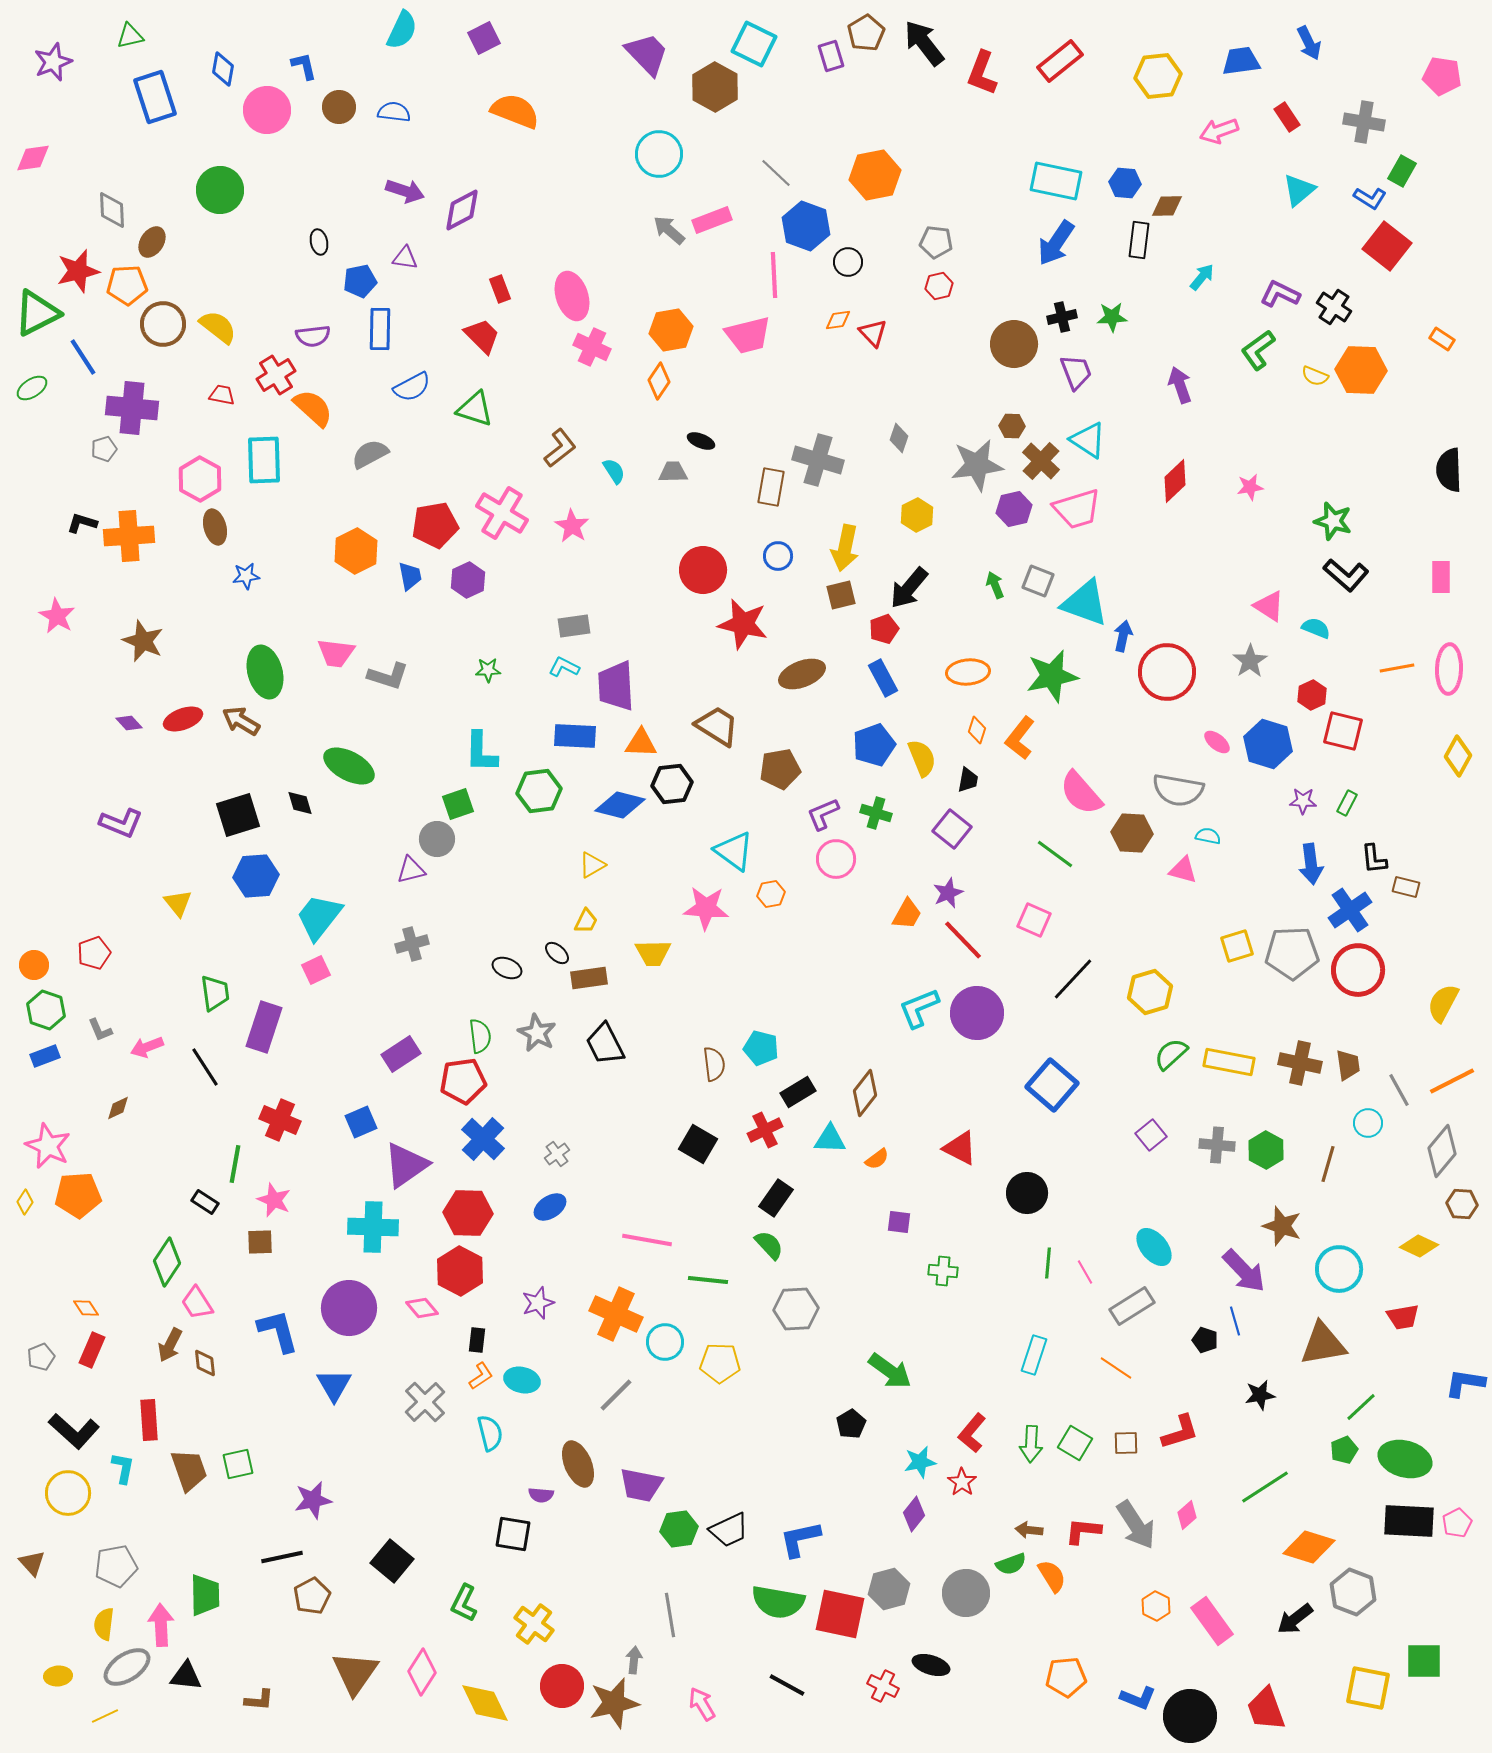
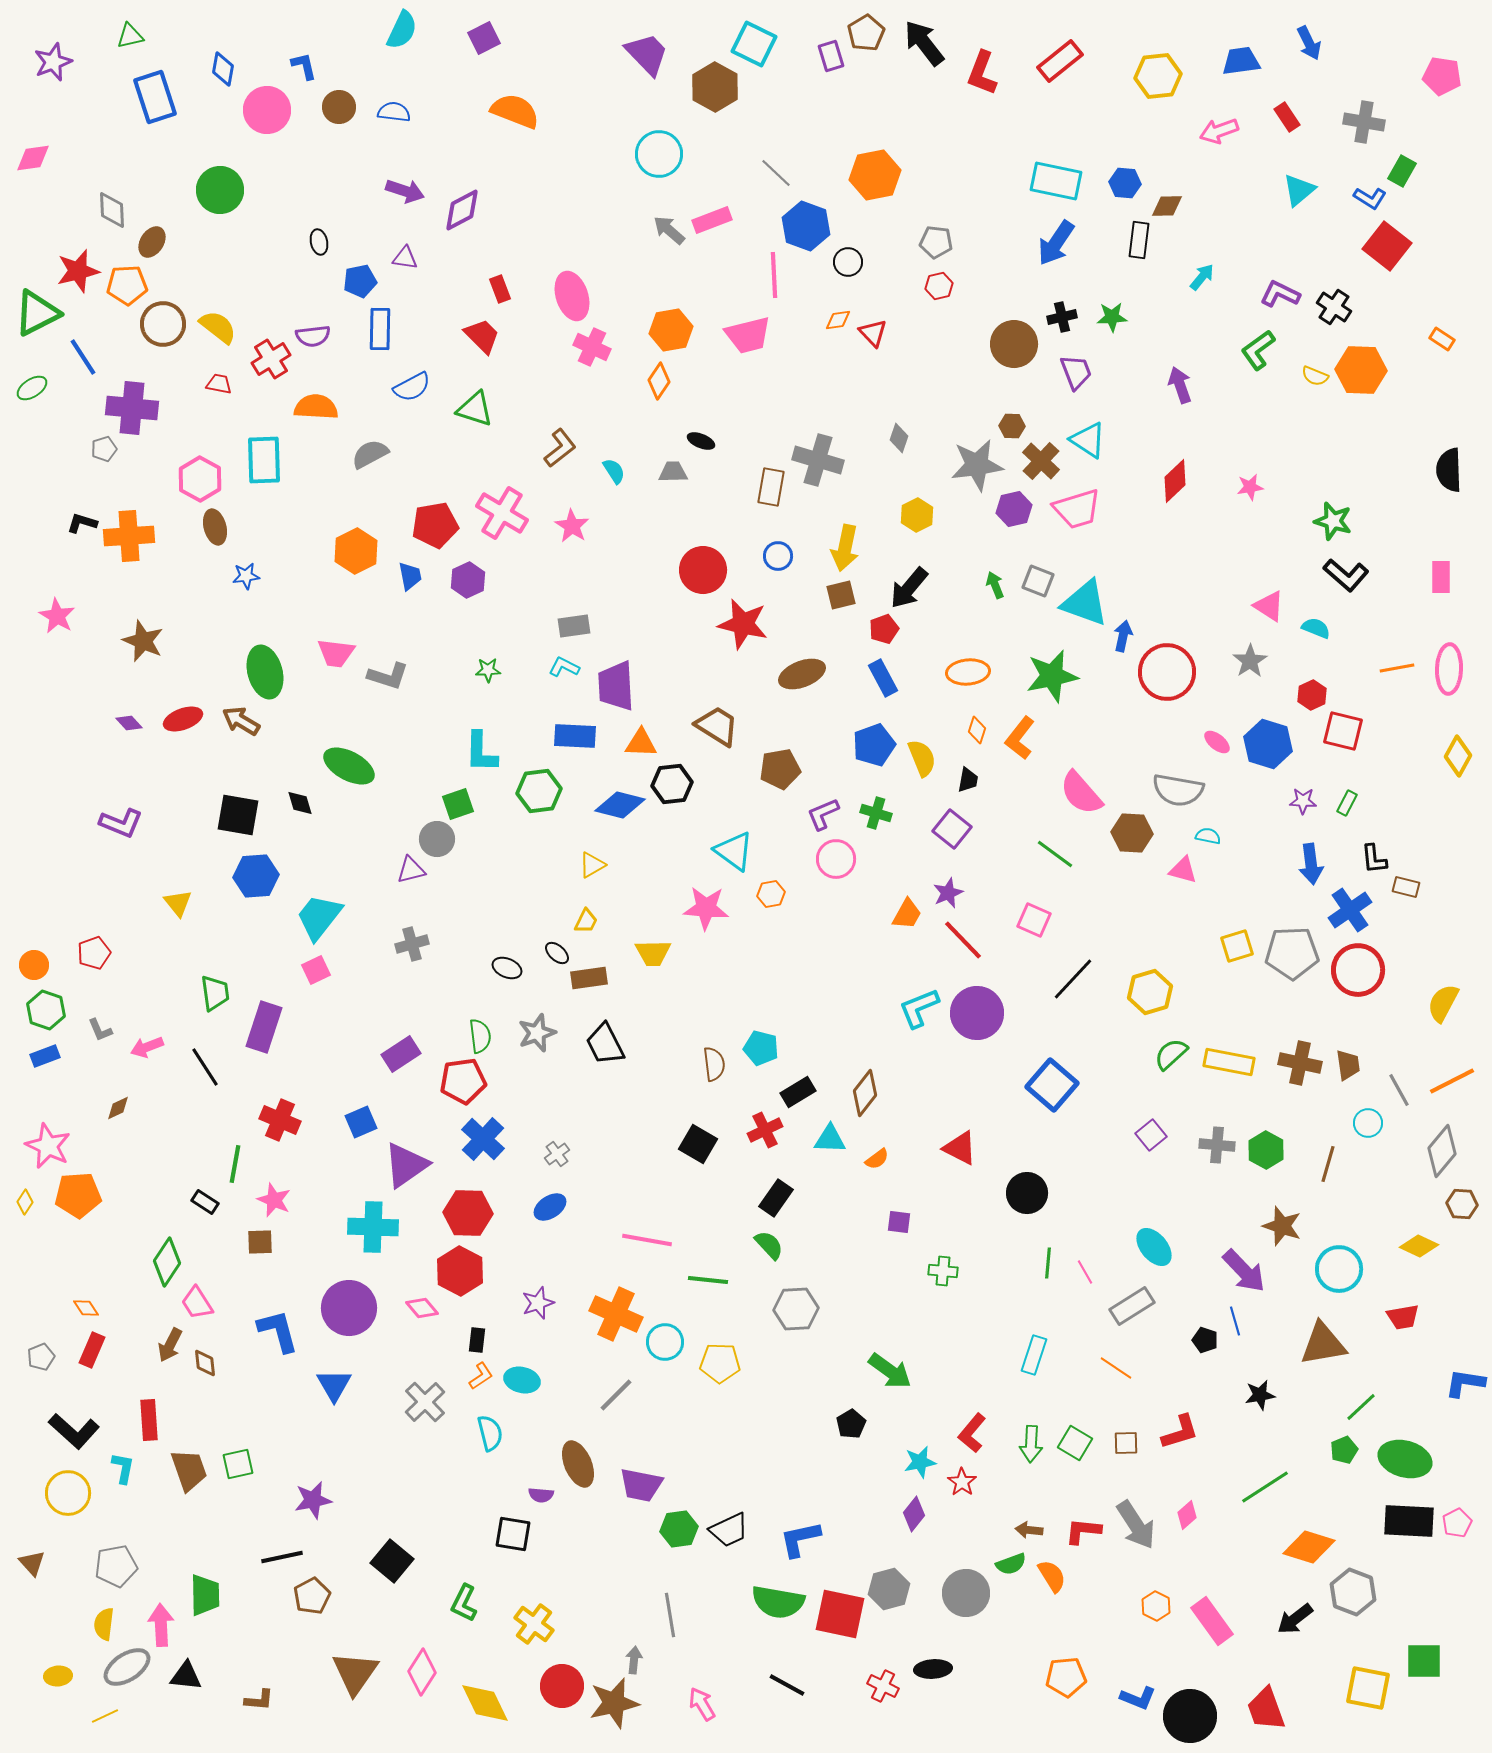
red cross at (276, 375): moved 5 px left, 16 px up
red trapezoid at (222, 395): moved 3 px left, 11 px up
orange semicircle at (313, 408): moved 3 px right, 1 px up; rotated 39 degrees counterclockwise
black square at (238, 815): rotated 27 degrees clockwise
gray star at (537, 1033): rotated 24 degrees clockwise
black ellipse at (931, 1665): moved 2 px right, 4 px down; rotated 21 degrees counterclockwise
